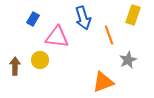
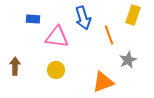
blue rectangle: rotated 64 degrees clockwise
yellow circle: moved 16 px right, 10 px down
